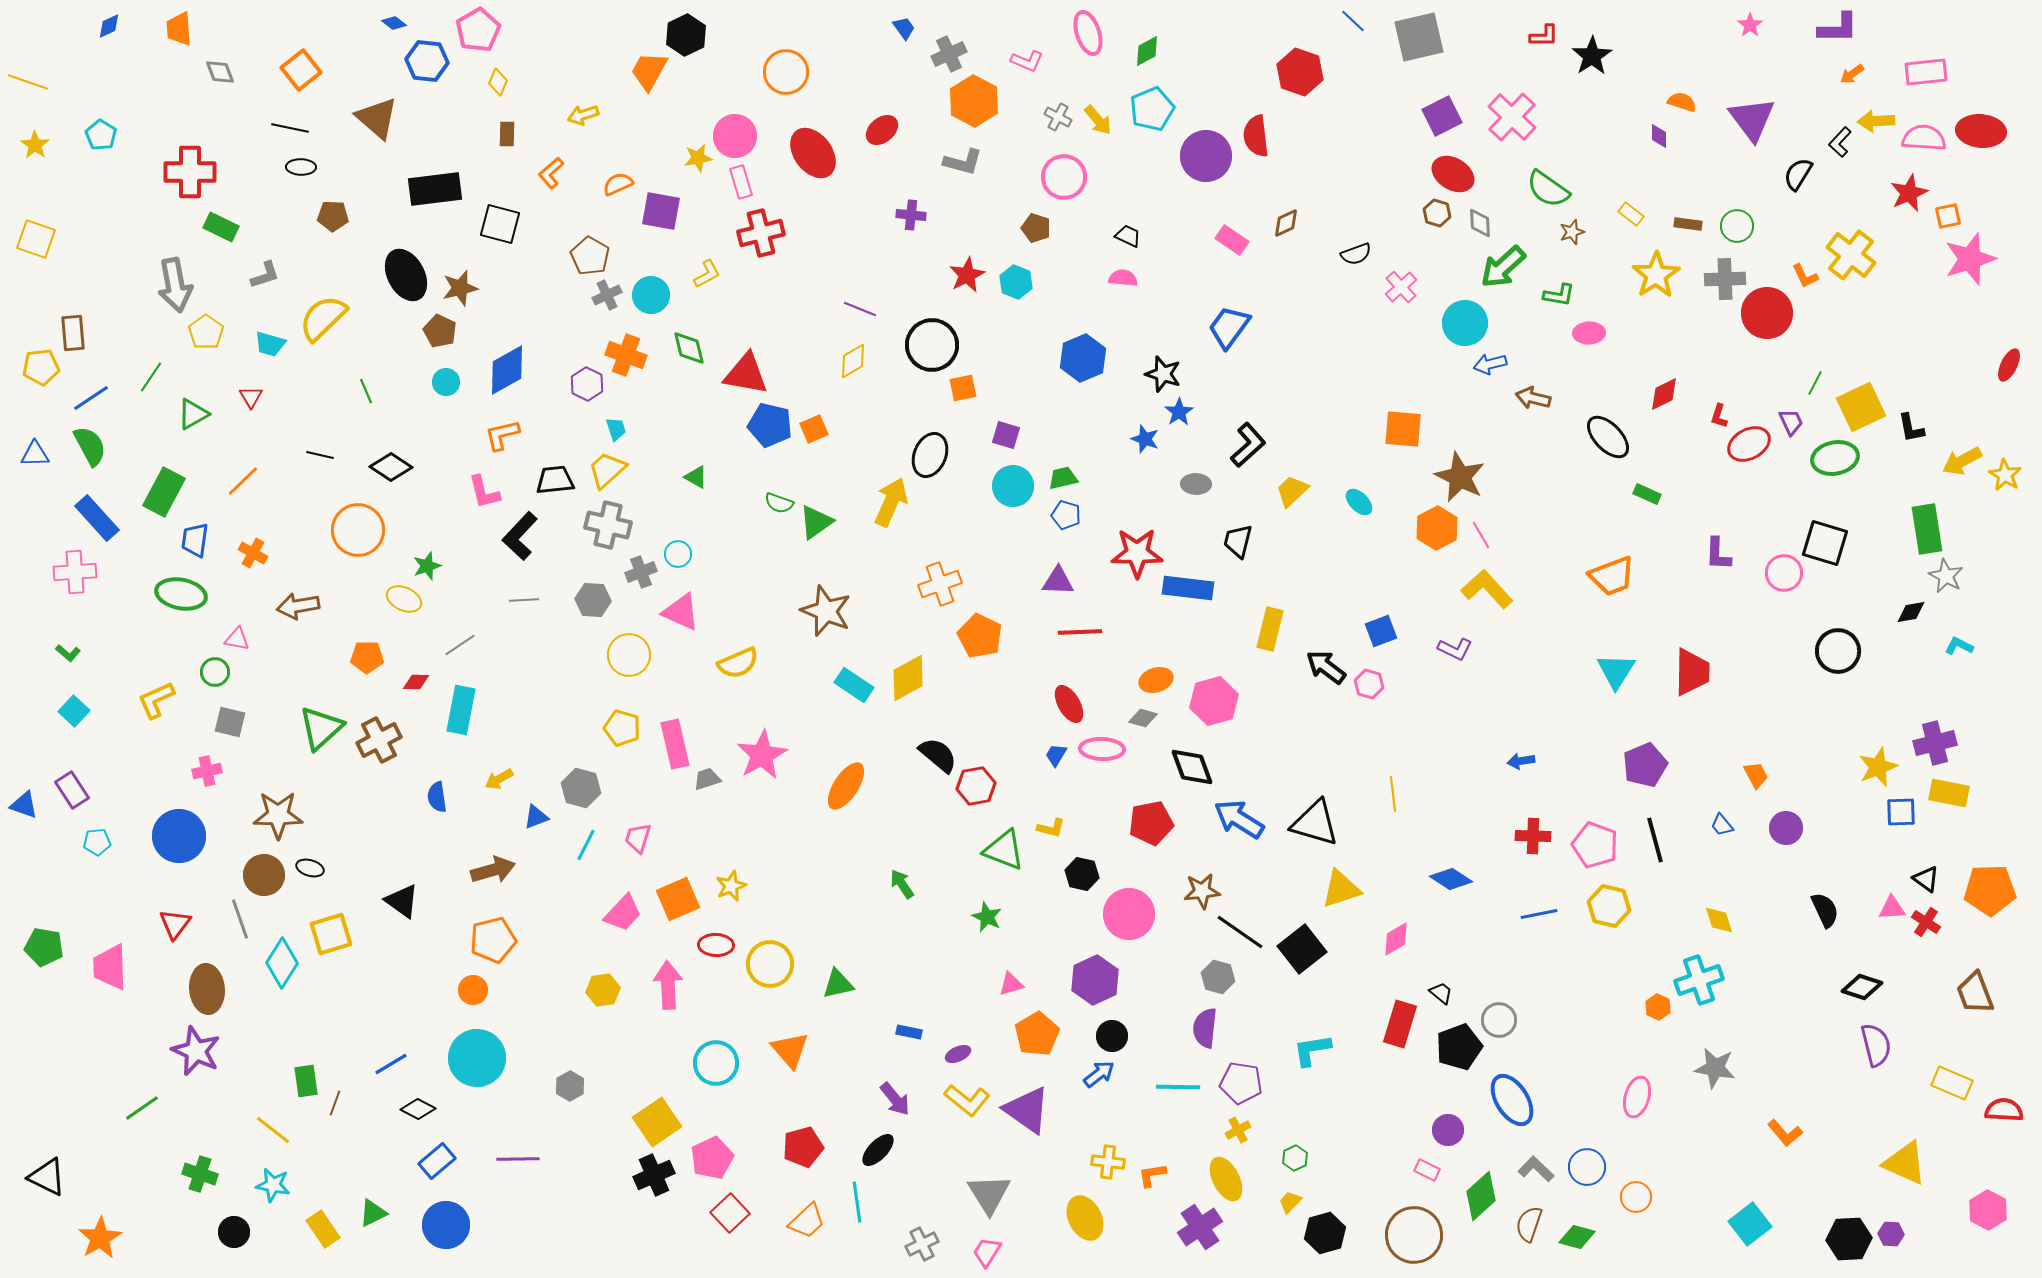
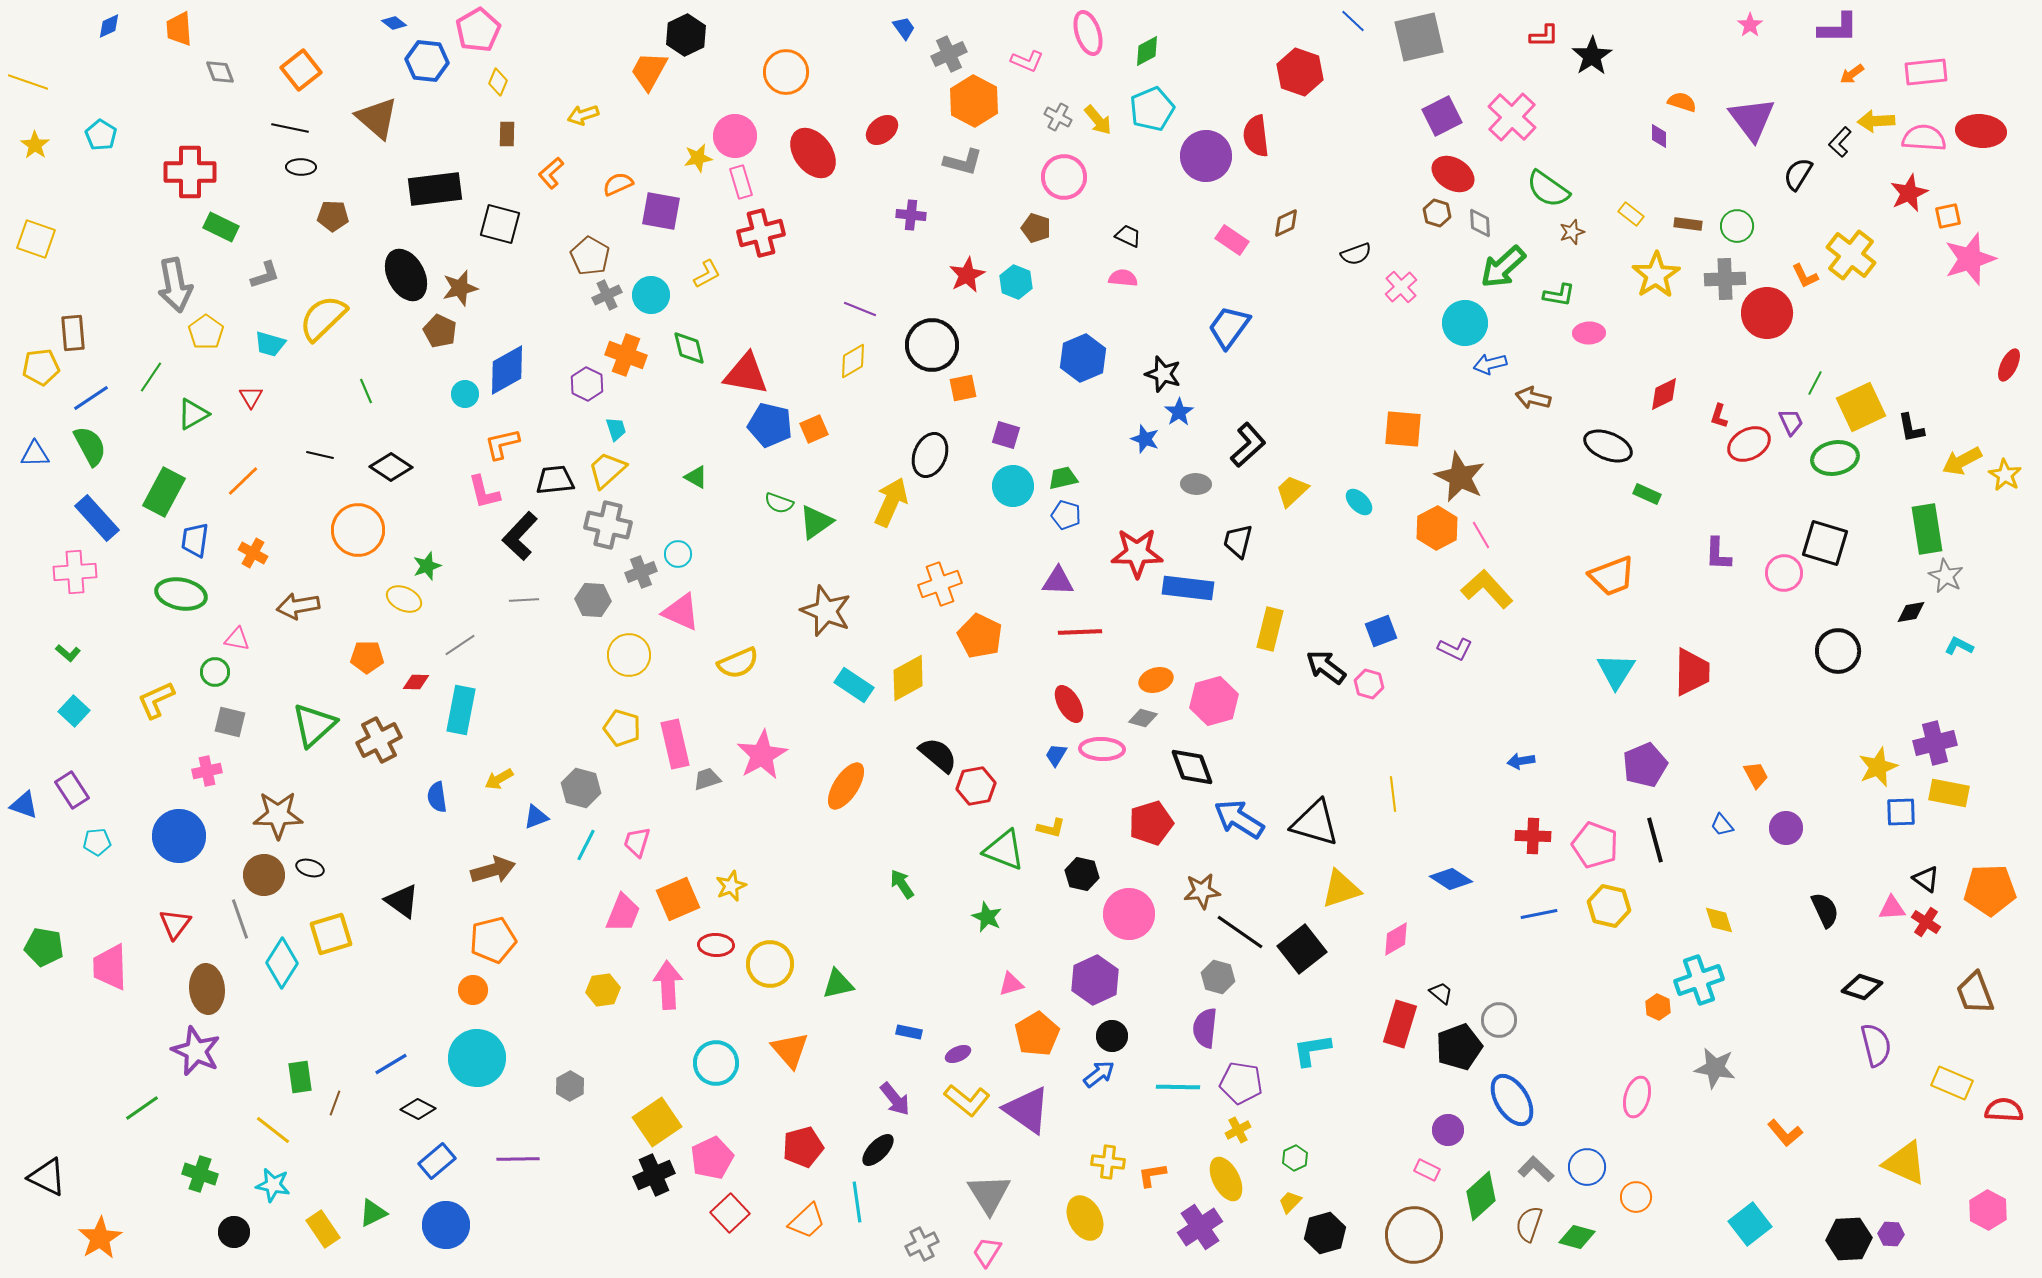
cyan circle at (446, 382): moved 19 px right, 12 px down
orange L-shape at (502, 435): moved 9 px down
black ellipse at (1608, 437): moved 9 px down; rotated 24 degrees counterclockwise
green triangle at (321, 728): moved 7 px left, 3 px up
red pentagon at (1151, 823): rotated 6 degrees counterclockwise
pink trapezoid at (638, 838): moved 1 px left, 4 px down
pink trapezoid at (623, 913): rotated 21 degrees counterclockwise
green rectangle at (306, 1081): moved 6 px left, 4 px up
